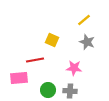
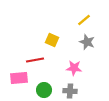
green circle: moved 4 px left
